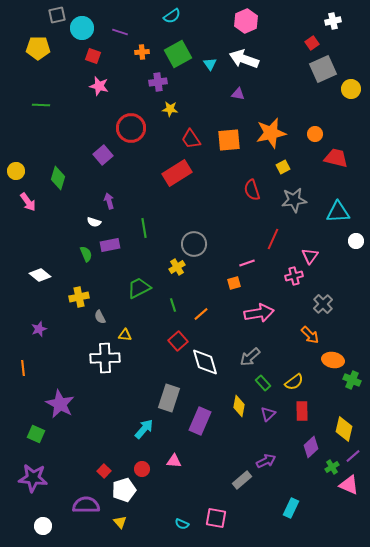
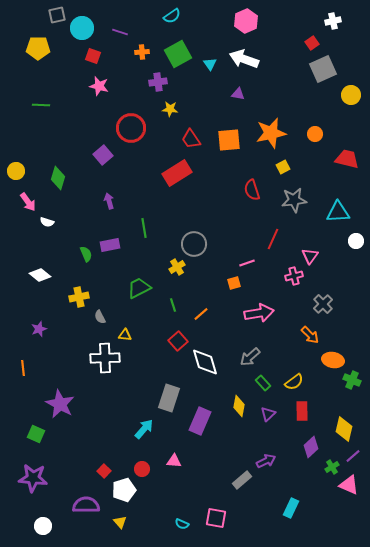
yellow circle at (351, 89): moved 6 px down
red trapezoid at (336, 158): moved 11 px right, 1 px down
white semicircle at (94, 222): moved 47 px left
